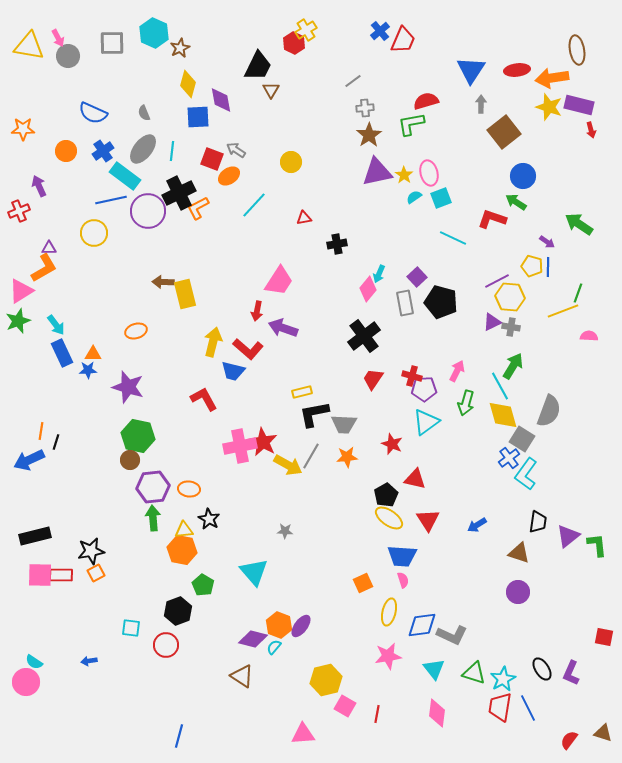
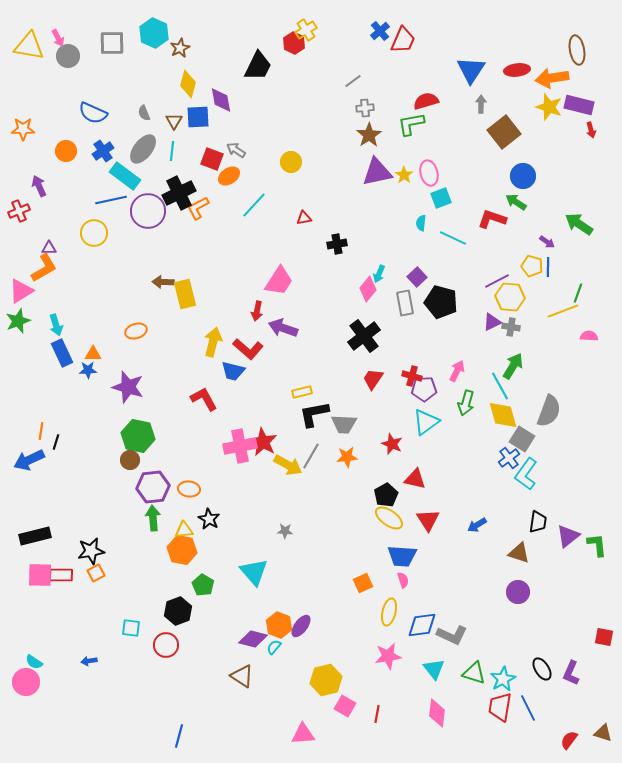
brown triangle at (271, 90): moved 97 px left, 31 px down
cyan semicircle at (414, 197): moved 7 px right, 26 px down; rotated 49 degrees counterclockwise
cyan arrow at (56, 325): rotated 20 degrees clockwise
